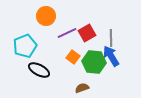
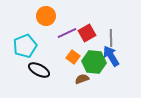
brown semicircle: moved 9 px up
